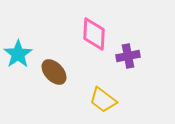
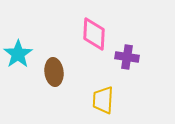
purple cross: moved 1 px left, 1 px down; rotated 20 degrees clockwise
brown ellipse: rotated 36 degrees clockwise
yellow trapezoid: rotated 56 degrees clockwise
